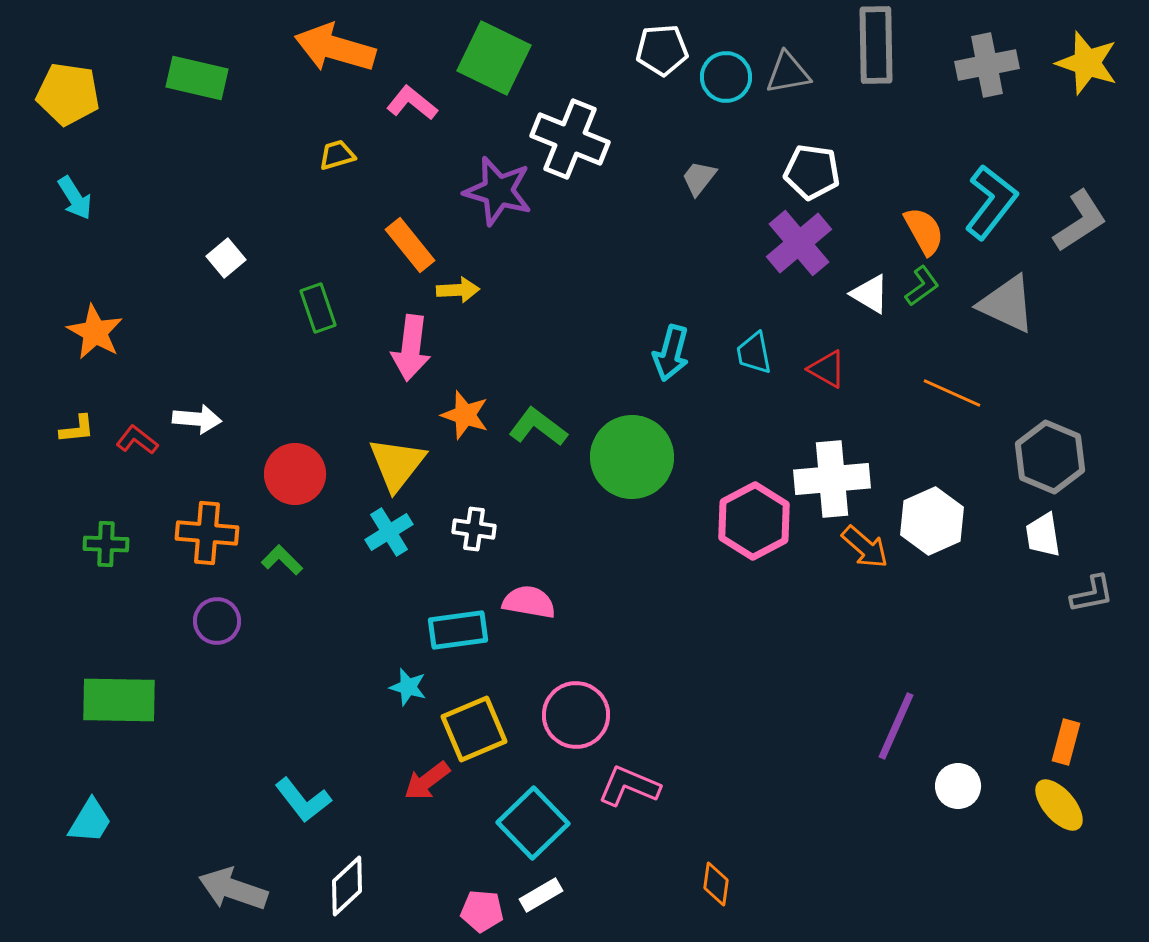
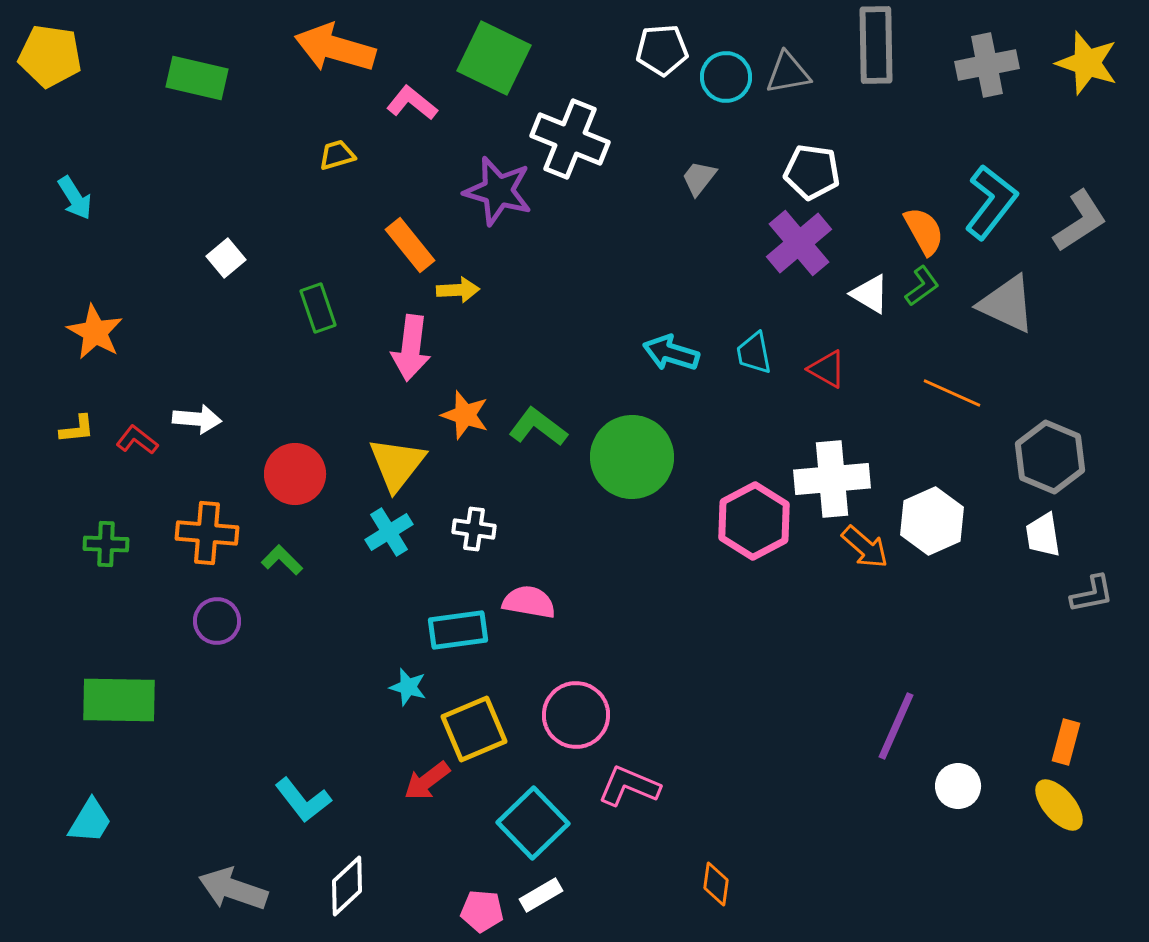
yellow pentagon at (68, 94): moved 18 px left, 38 px up
cyan arrow at (671, 353): rotated 92 degrees clockwise
